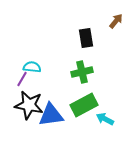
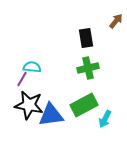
green cross: moved 6 px right, 4 px up
cyan arrow: rotated 90 degrees counterclockwise
